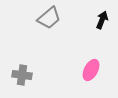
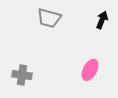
gray trapezoid: rotated 55 degrees clockwise
pink ellipse: moved 1 px left
